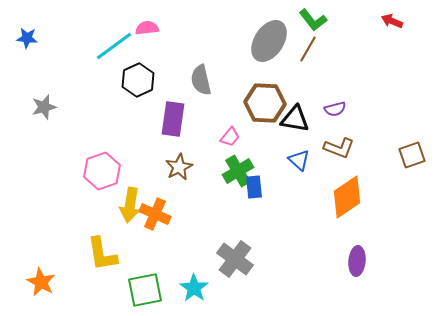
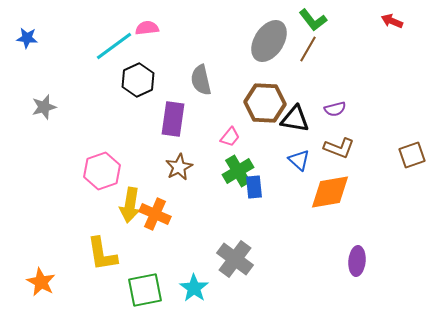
orange diamond: moved 17 px left, 5 px up; rotated 24 degrees clockwise
